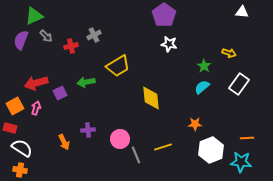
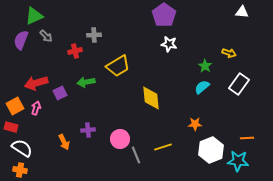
gray cross: rotated 24 degrees clockwise
red cross: moved 4 px right, 5 px down
green star: moved 1 px right
red rectangle: moved 1 px right, 1 px up
cyan star: moved 3 px left, 1 px up
